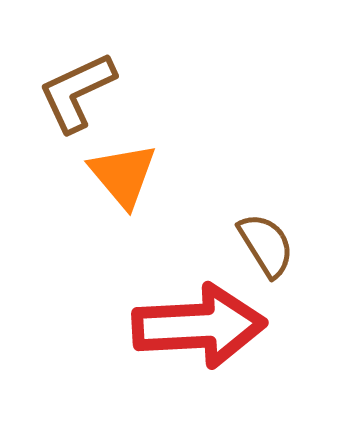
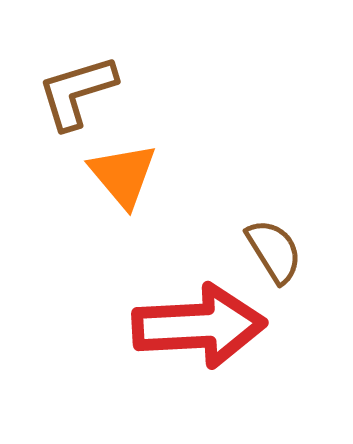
brown L-shape: rotated 8 degrees clockwise
brown semicircle: moved 8 px right, 6 px down
